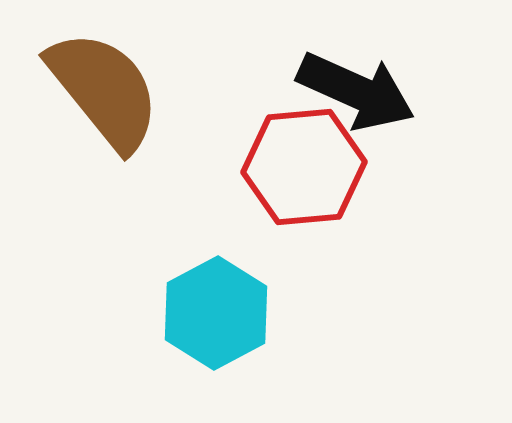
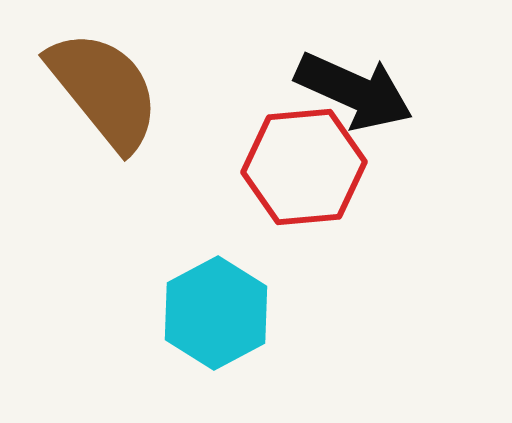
black arrow: moved 2 px left
